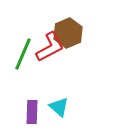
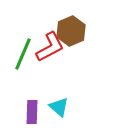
brown hexagon: moved 3 px right, 2 px up
